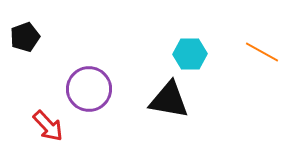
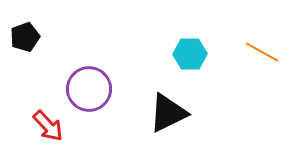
black triangle: moved 1 px left, 13 px down; rotated 36 degrees counterclockwise
